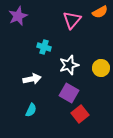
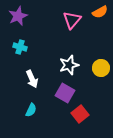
cyan cross: moved 24 px left
white arrow: rotated 78 degrees clockwise
purple square: moved 4 px left
